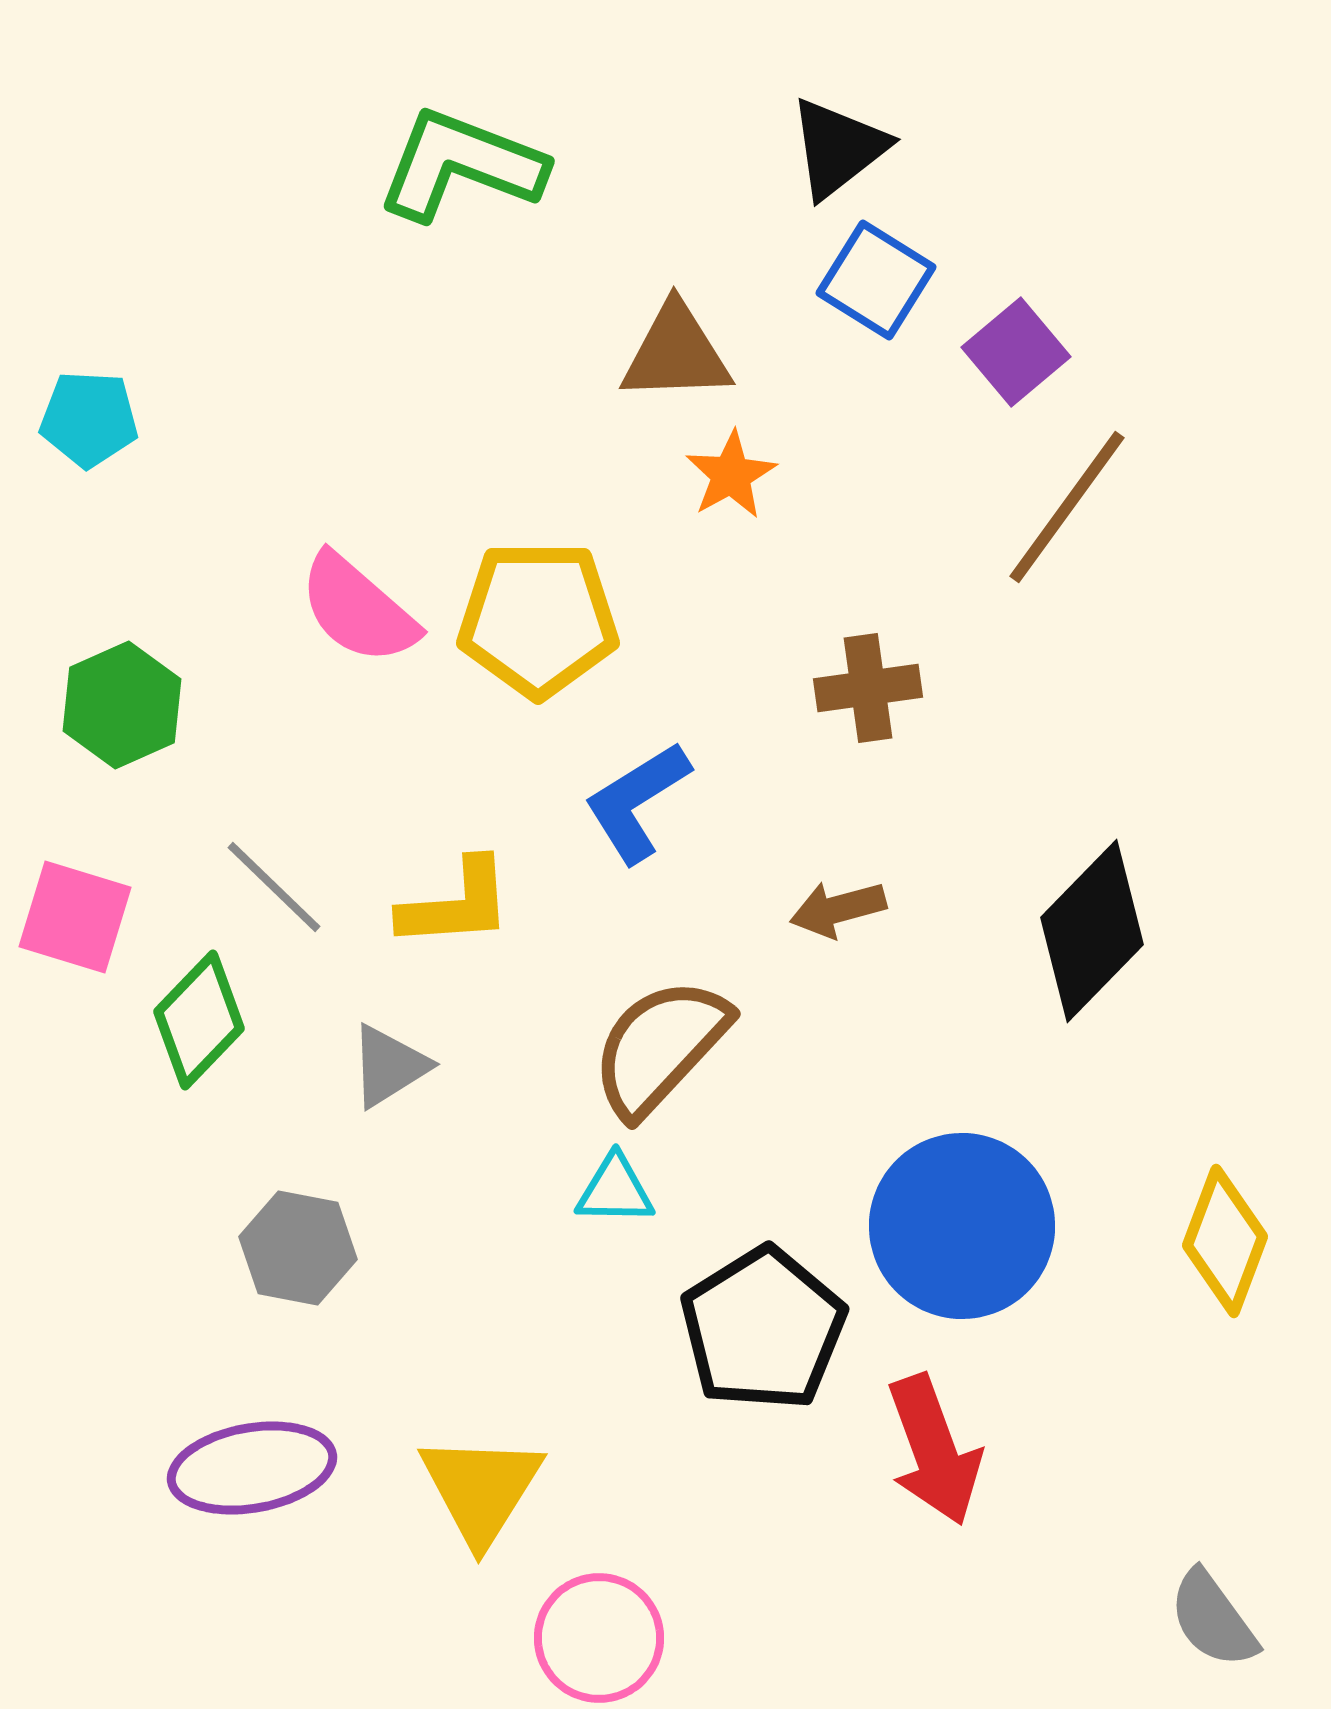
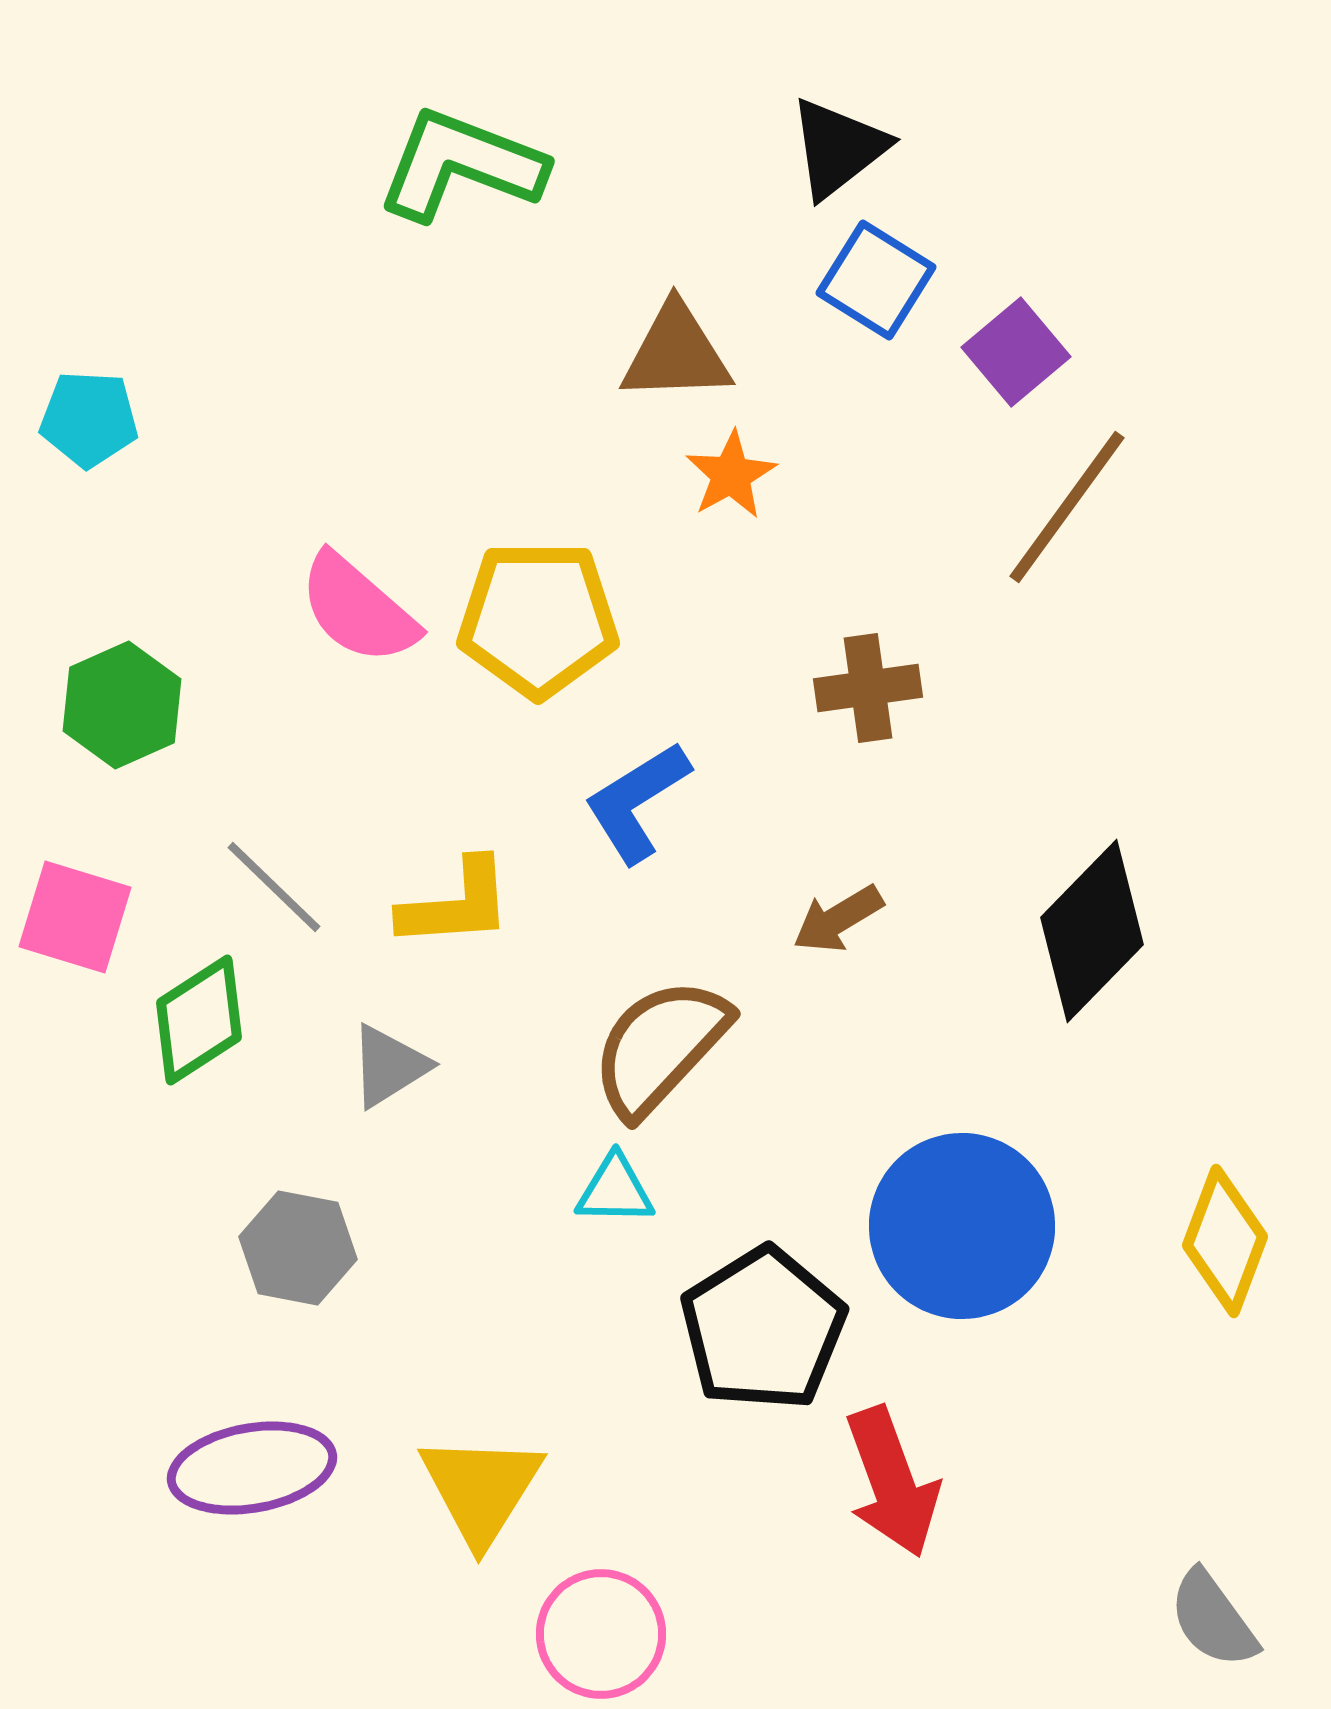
brown arrow: moved 10 px down; rotated 16 degrees counterclockwise
green diamond: rotated 13 degrees clockwise
red arrow: moved 42 px left, 32 px down
pink circle: moved 2 px right, 4 px up
